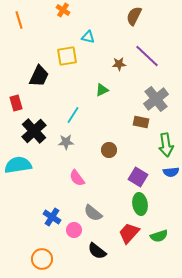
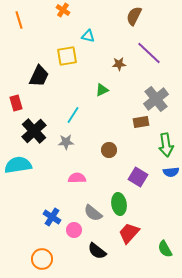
cyan triangle: moved 1 px up
purple line: moved 2 px right, 3 px up
brown rectangle: rotated 21 degrees counterclockwise
pink semicircle: rotated 126 degrees clockwise
green ellipse: moved 21 px left
green semicircle: moved 6 px right, 13 px down; rotated 78 degrees clockwise
